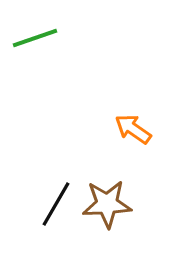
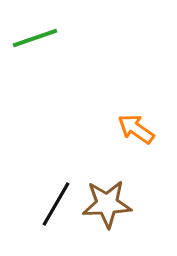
orange arrow: moved 3 px right
